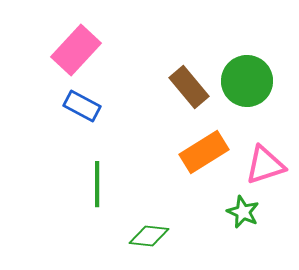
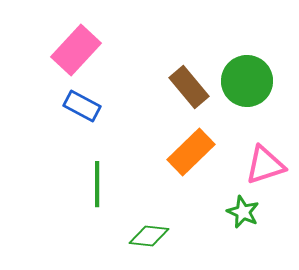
orange rectangle: moved 13 px left; rotated 12 degrees counterclockwise
